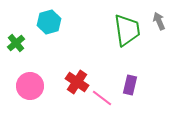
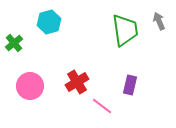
green trapezoid: moved 2 px left
green cross: moved 2 px left
red cross: rotated 25 degrees clockwise
pink line: moved 8 px down
